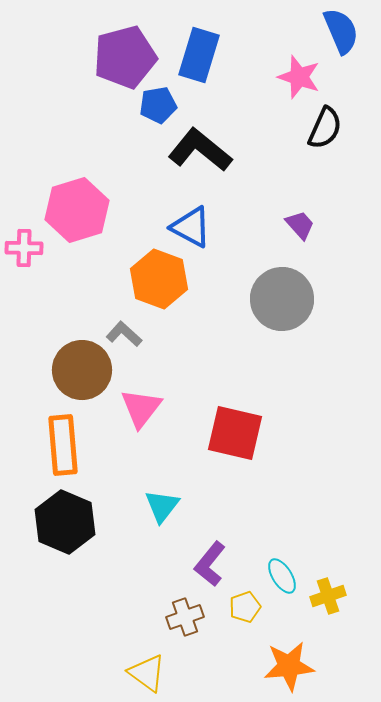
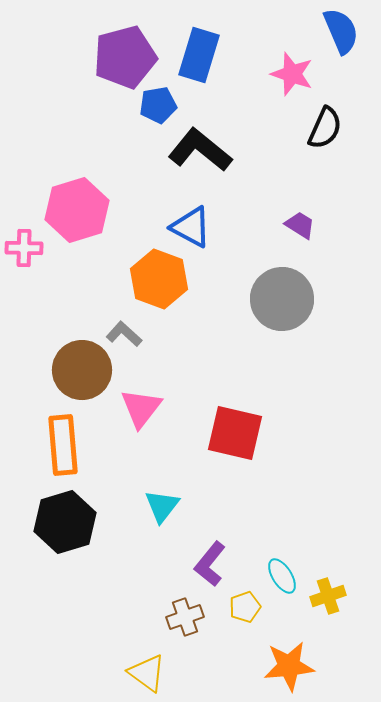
pink star: moved 7 px left, 3 px up
purple trapezoid: rotated 16 degrees counterclockwise
black hexagon: rotated 20 degrees clockwise
